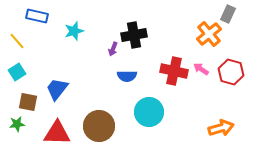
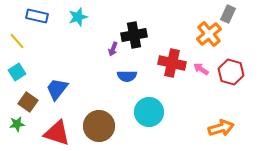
cyan star: moved 4 px right, 14 px up
red cross: moved 2 px left, 8 px up
brown square: rotated 24 degrees clockwise
red triangle: rotated 16 degrees clockwise
